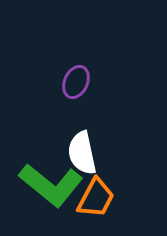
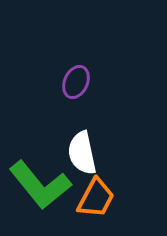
green L-shape: moved 11 px left; rotated 12 degrees clockwise
